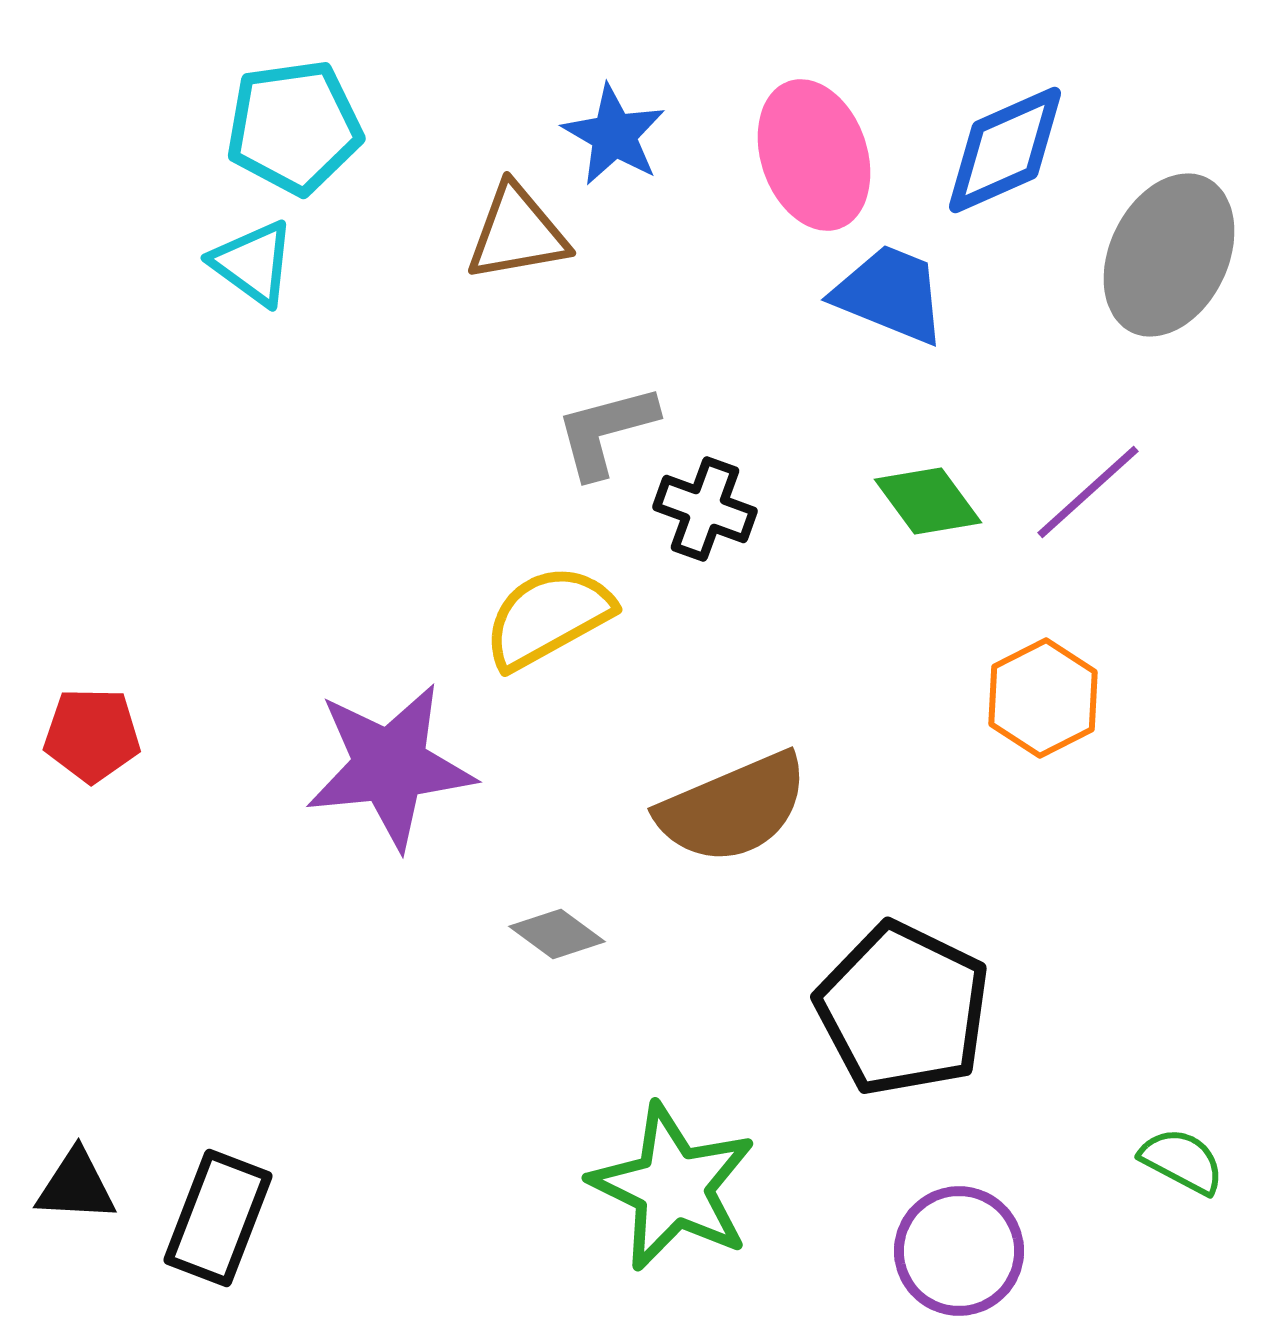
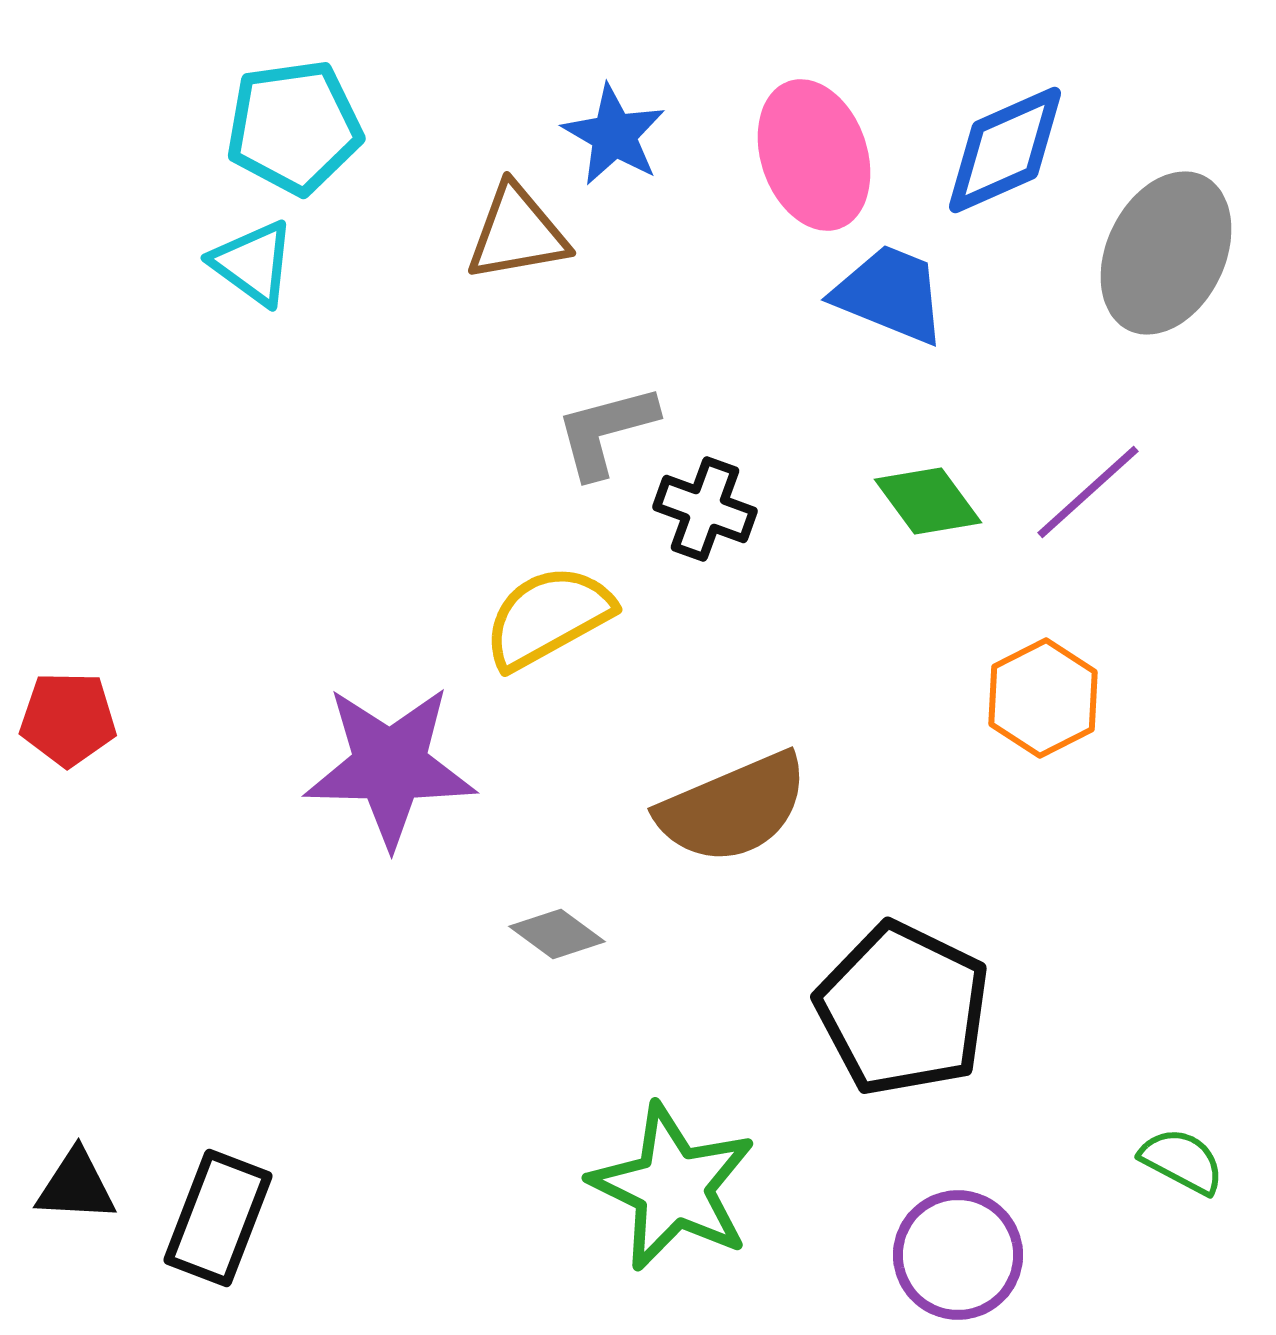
gray ellipse: moved 3 px left, 2 px up
red pentagon: moved 24 px left, 16 px up
purple star: rotated 7 degrees clockwise
purple circle: moved 1 px left, 4 px down
